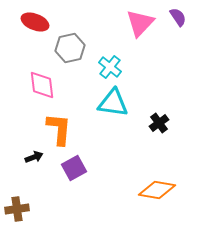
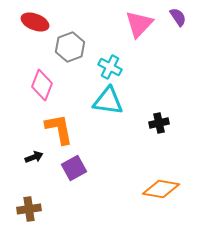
pink triangle: moved 1 px left, 1 px down
gray hexagon: moved 1 px up; rotated 8 degrees counterclockwise
cyan cross: rotated 10 degrees counterclockwise
pink diamond: rotated 28 degrees clockwise
cyan triangle: moved 5 px left, 2 px up
black cross: rotated 24 degrees clockwise
orange L-shape: rotated 16 degrees counterclockwise
orange diamond: moved 4 px right, 1 px up
brown cross: moved 12 px right
